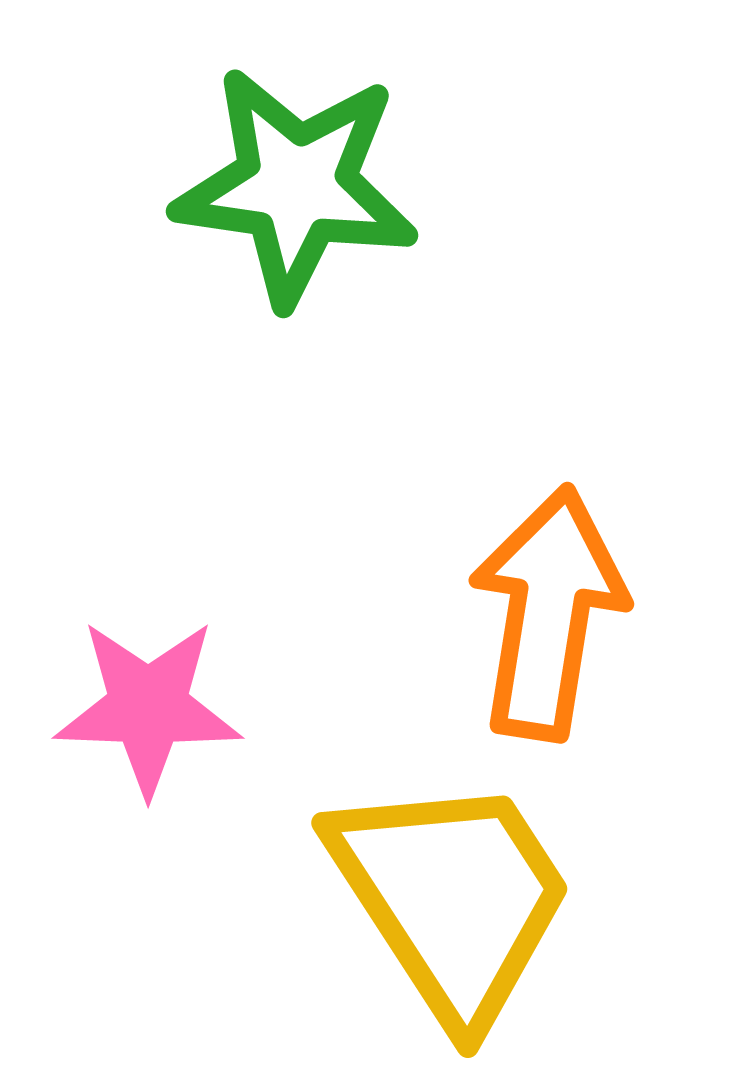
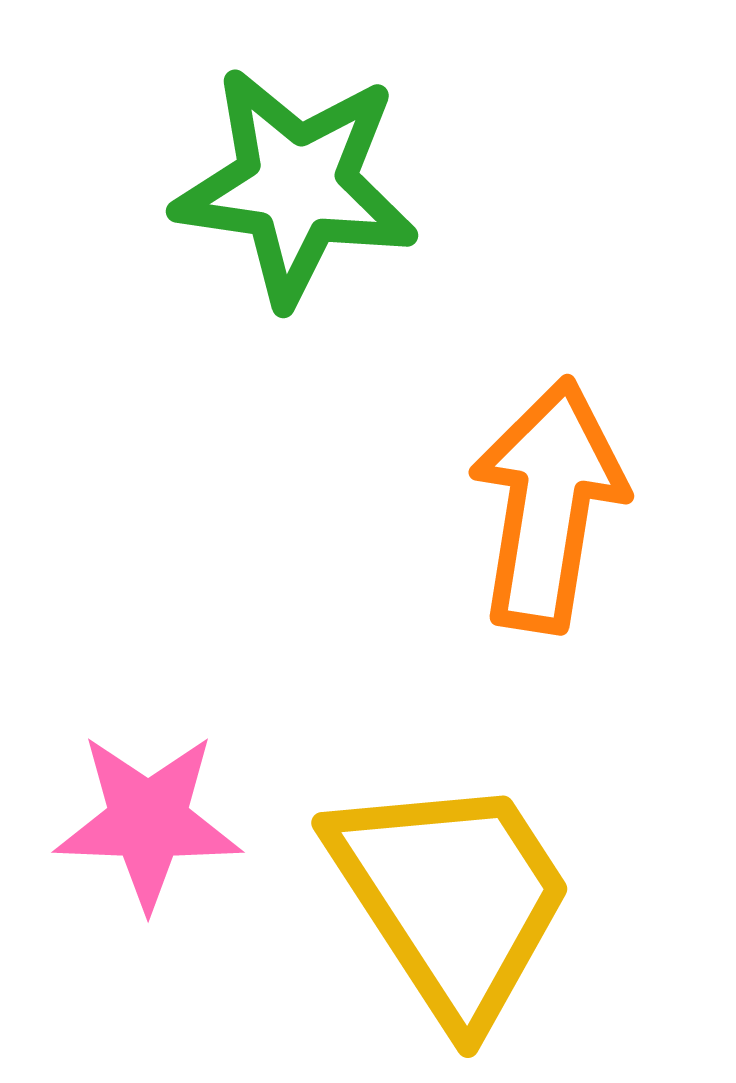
orange arrow: moved 108 px up
pink star: moved 114 px down
